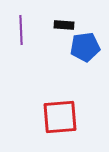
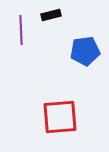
black rectangle: moved 13 px left, 10 px up; rotated 18 degrees counterclockwise
blue pentagon: moved 4 px down
